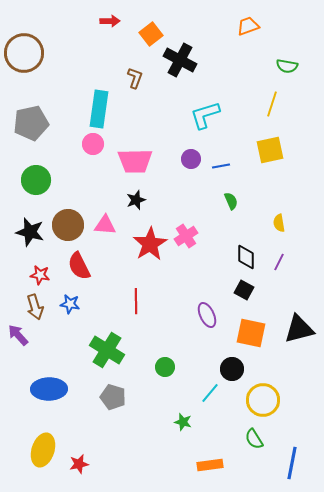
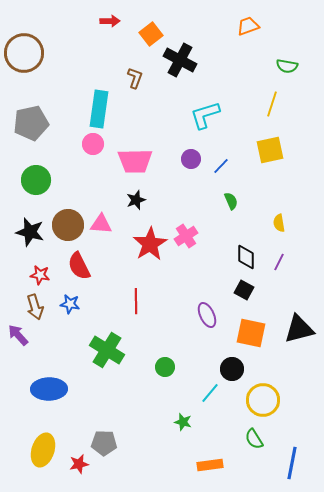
blue line at (221, 166): rotated 36 degrees counterclockwise
pink triangle at (105, 225): moved 4 px left, 1 px up
gray pentagon at (113, 397): moved 9 px left, 46 px down; rotated 15 degrees counterclockwise
